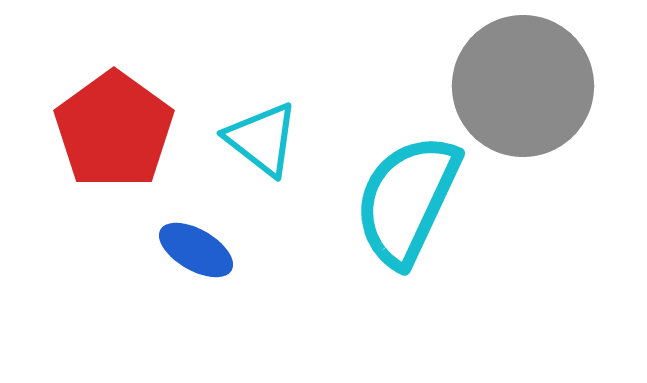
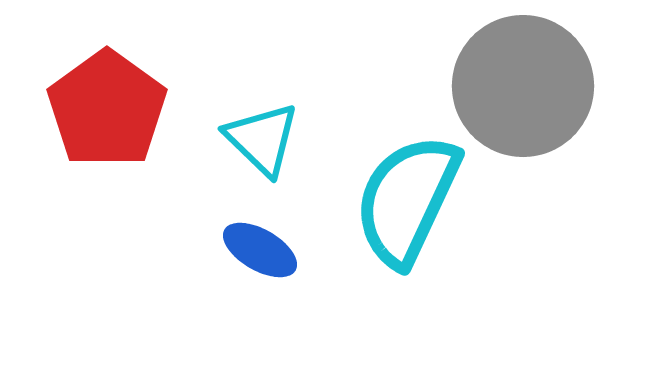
red pentagon: moved 7 px left, 21 px up
cyan triangle: rotated 6 degrees clockwise
blue ellipse: moved 64 px right
